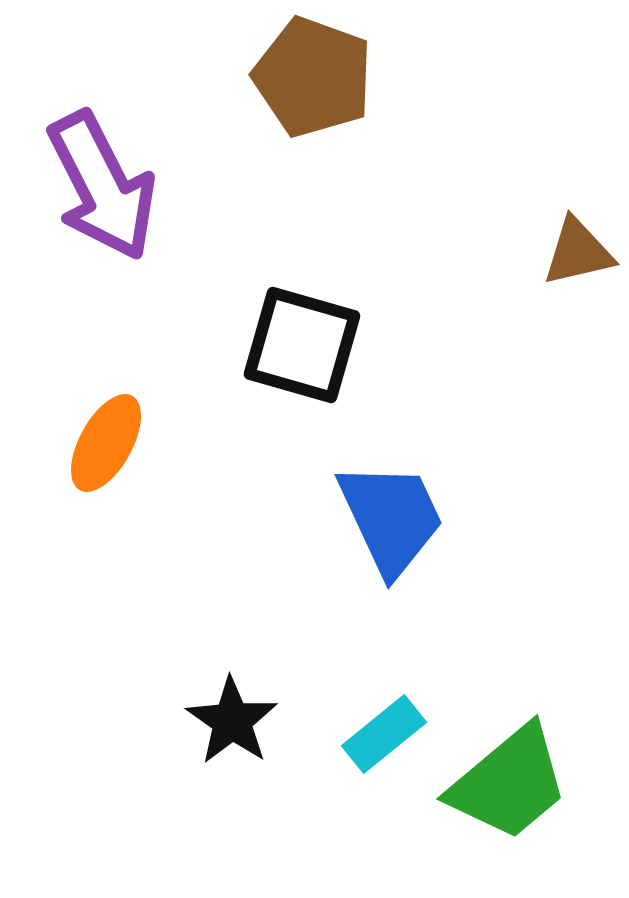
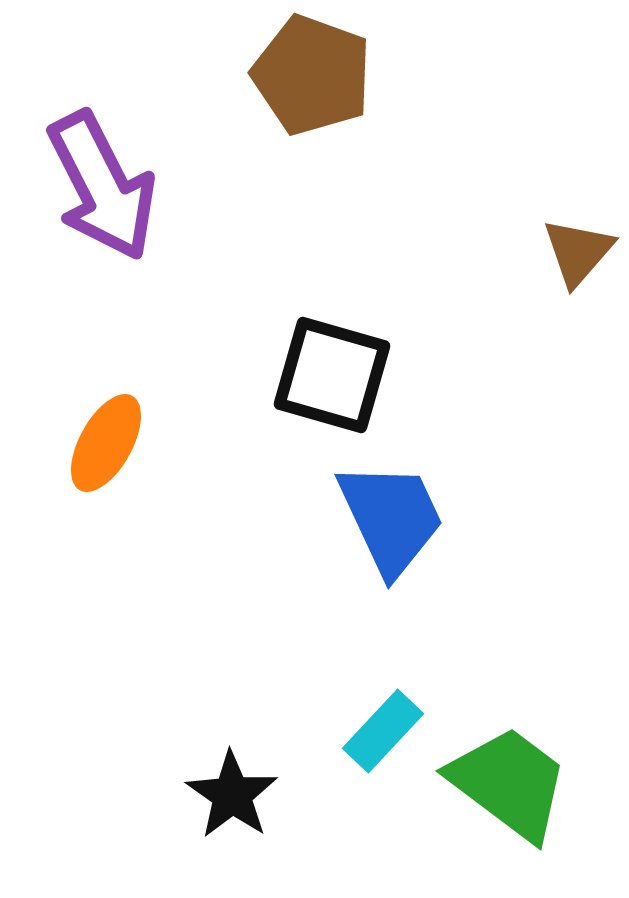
brown pentagon: moved 1 px left, 2 px up
brown triangle: rotated 36 degrees counterclockwise
black square: moved 30 px right, 30 px down
black star: moved 74 px down
cyan rectangle: moved 1 px left, 3 px up; rotated 8 degrees counterclockwise
green trapezoid: rotated 103 degrees counterclockwise
